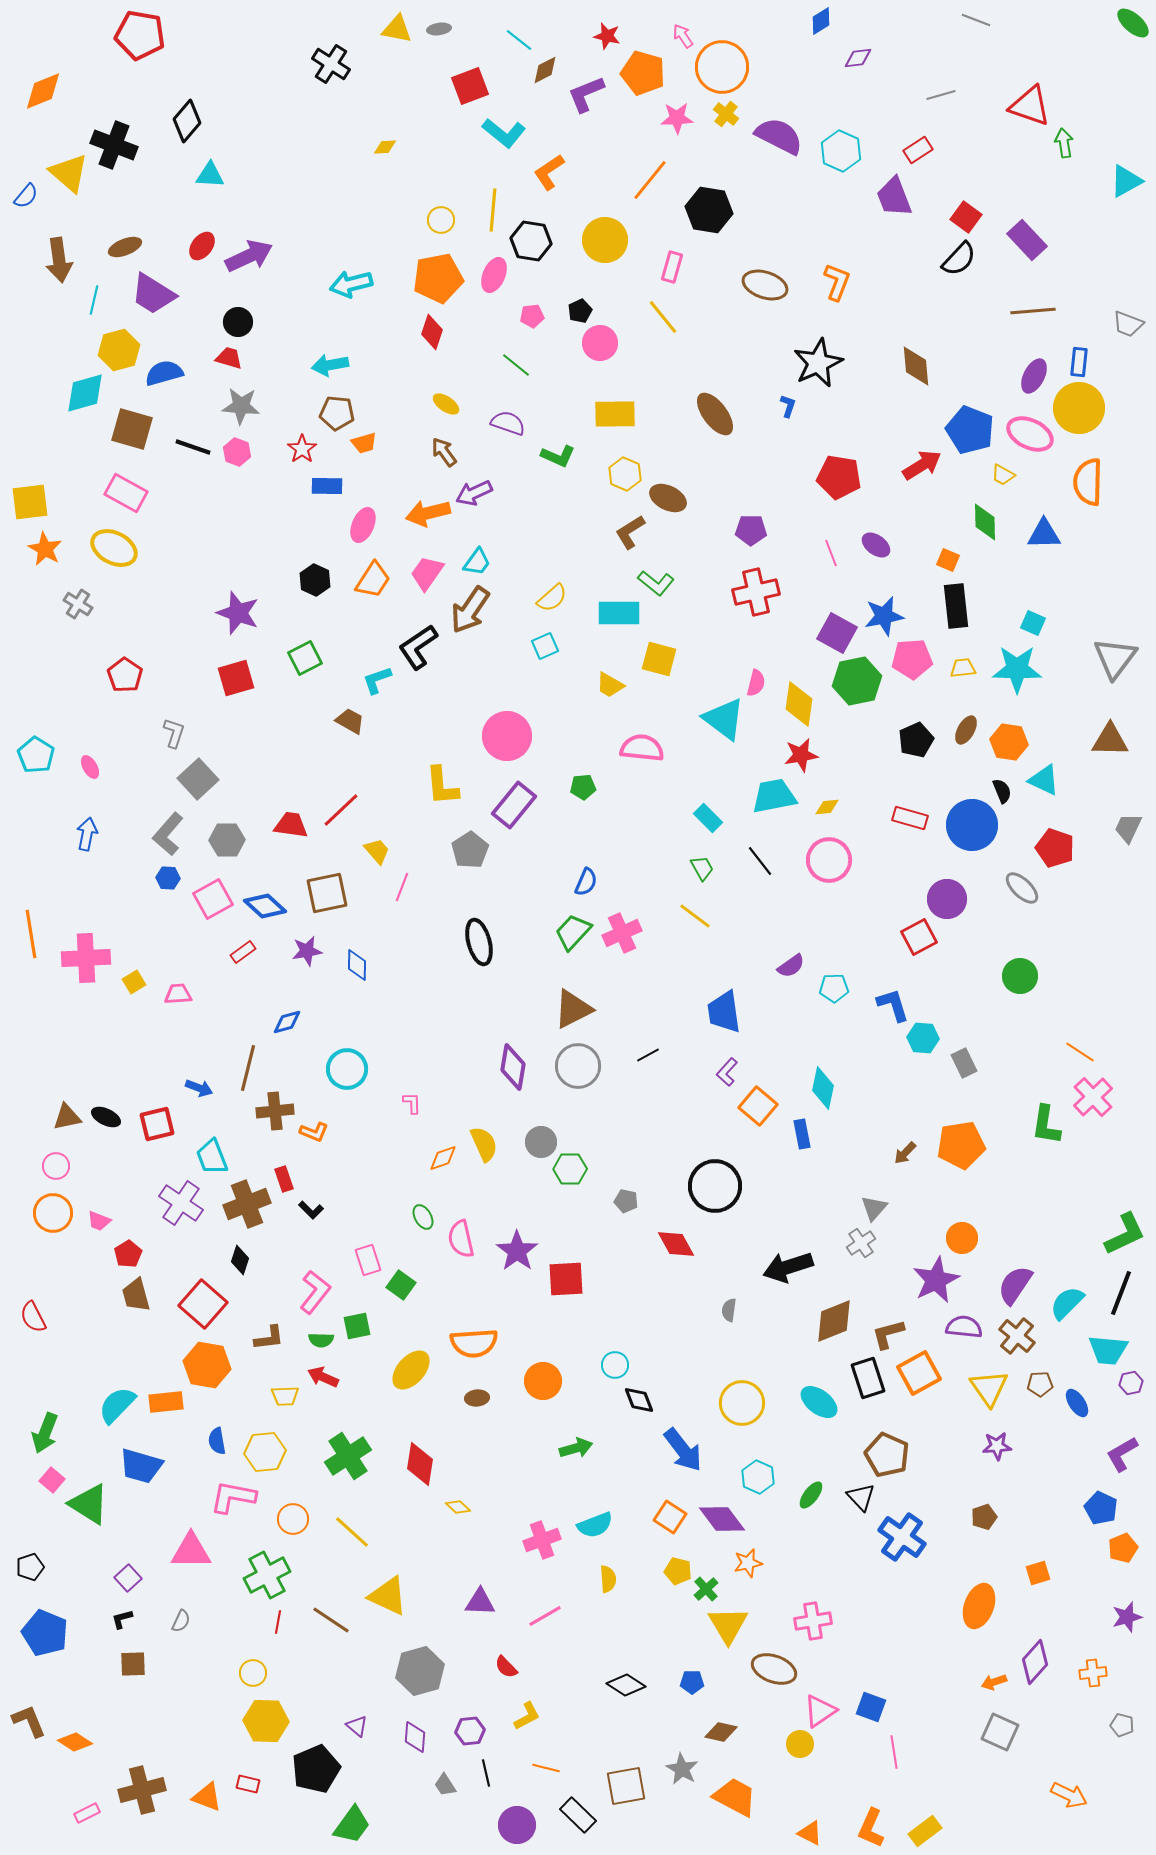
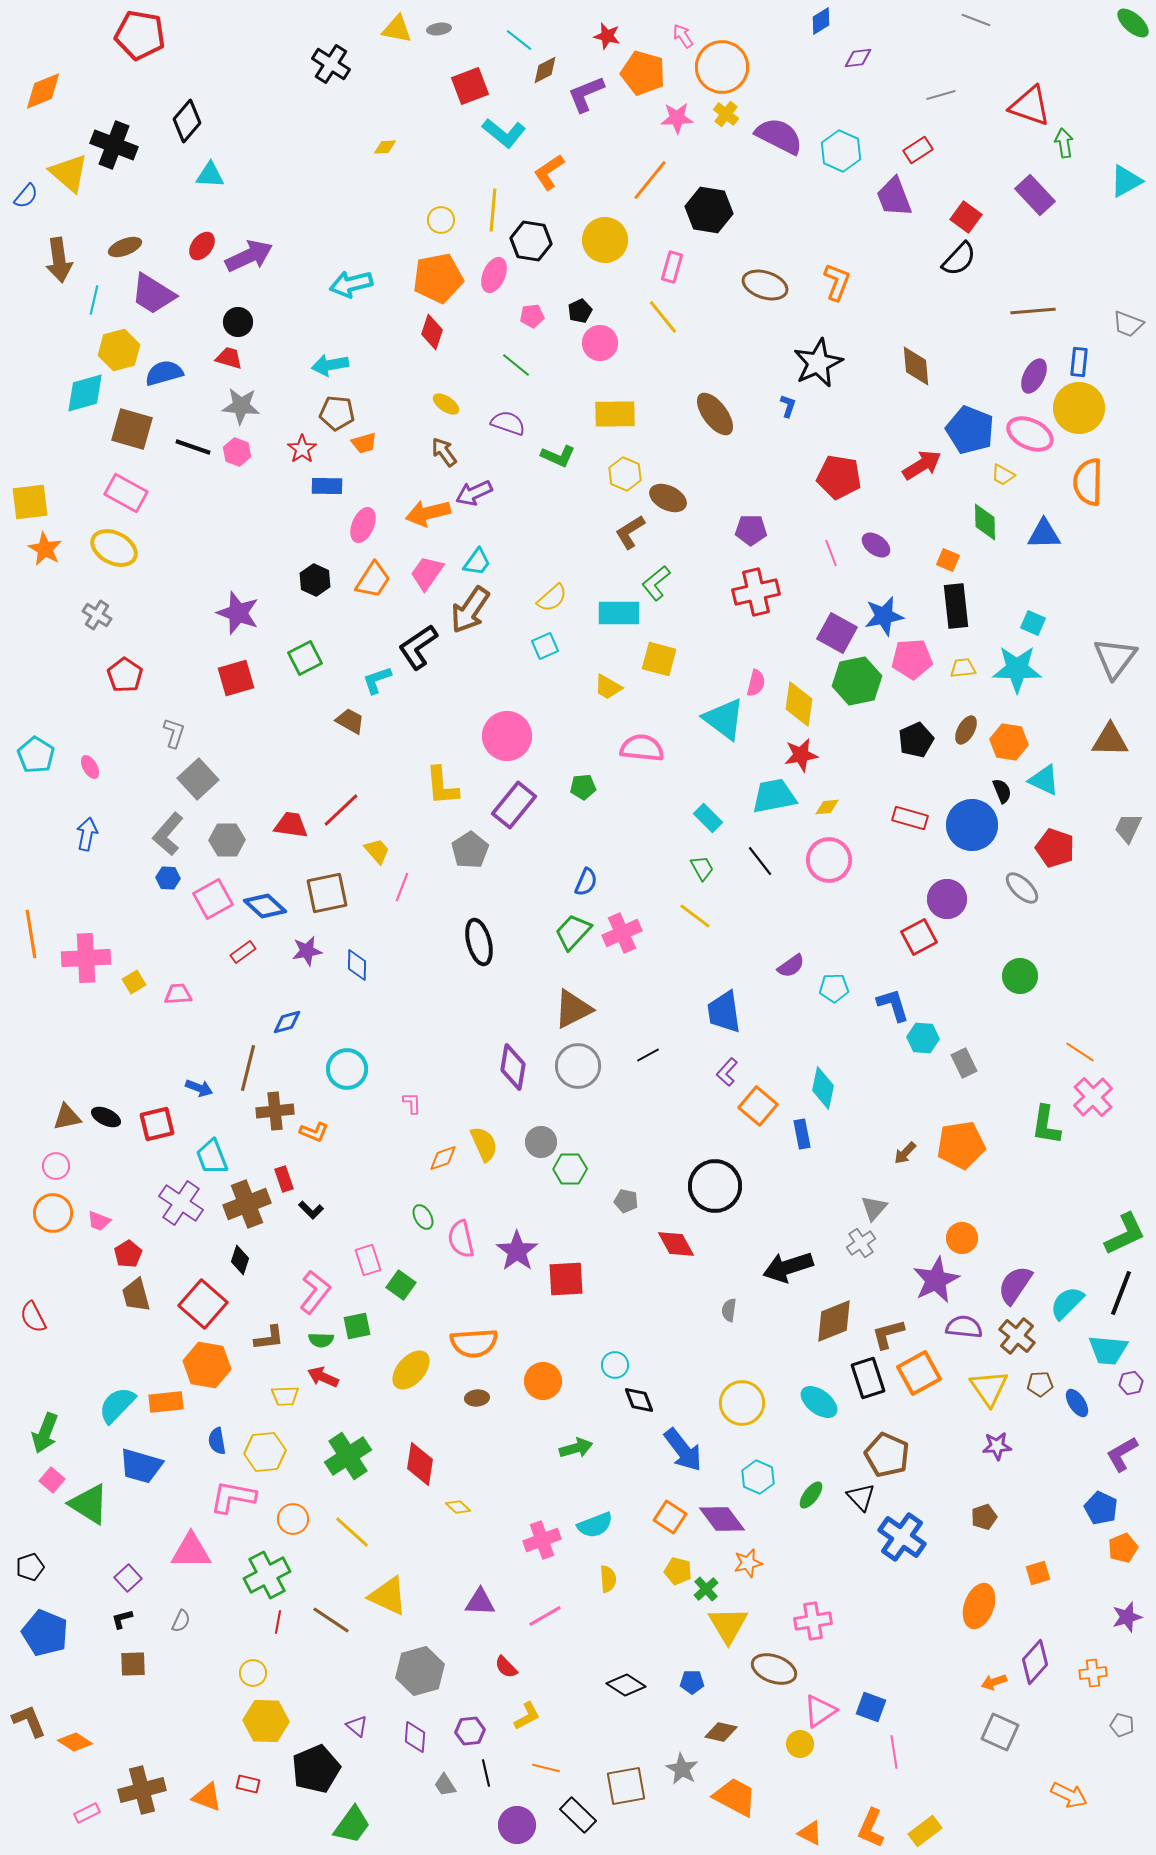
purple rectangle at (1027, 240): moved 8 px right, 45 px up
green L-shape at (656, 583): rotated 102 degrees clockwise
gray cross at (78, 604): moved 19 px right, 11 px down
yellow trapezoid at (610, 685): moved 2 px left, 2 px down
